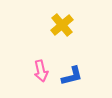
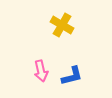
yellow cross: rotated 20 degrees counterclockwise
